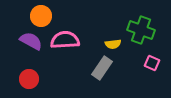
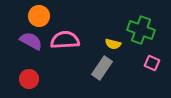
orange circle: moved 2 px left
yellow semicircle: rotated 21 degrees clockwise
